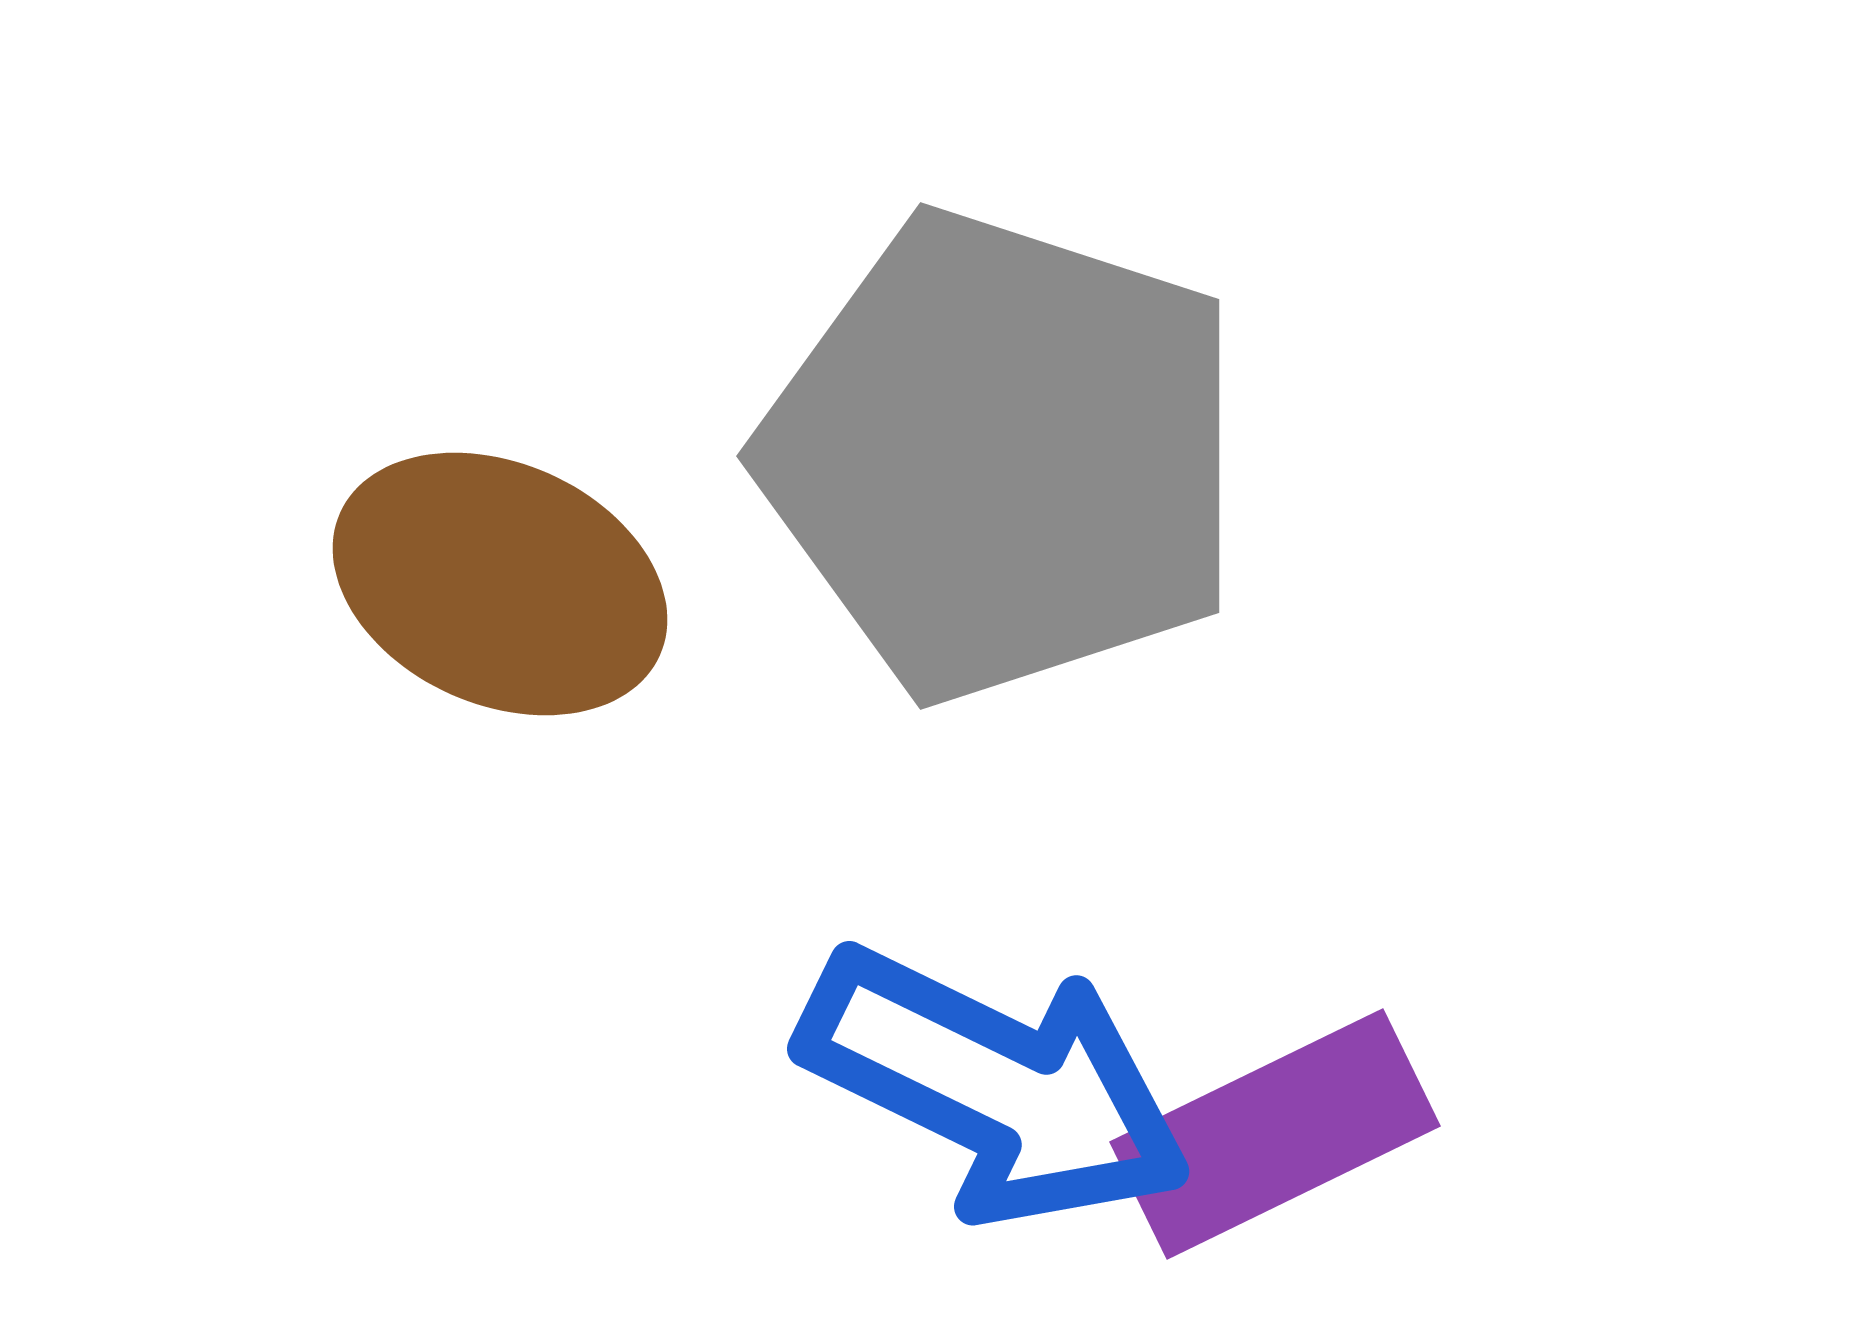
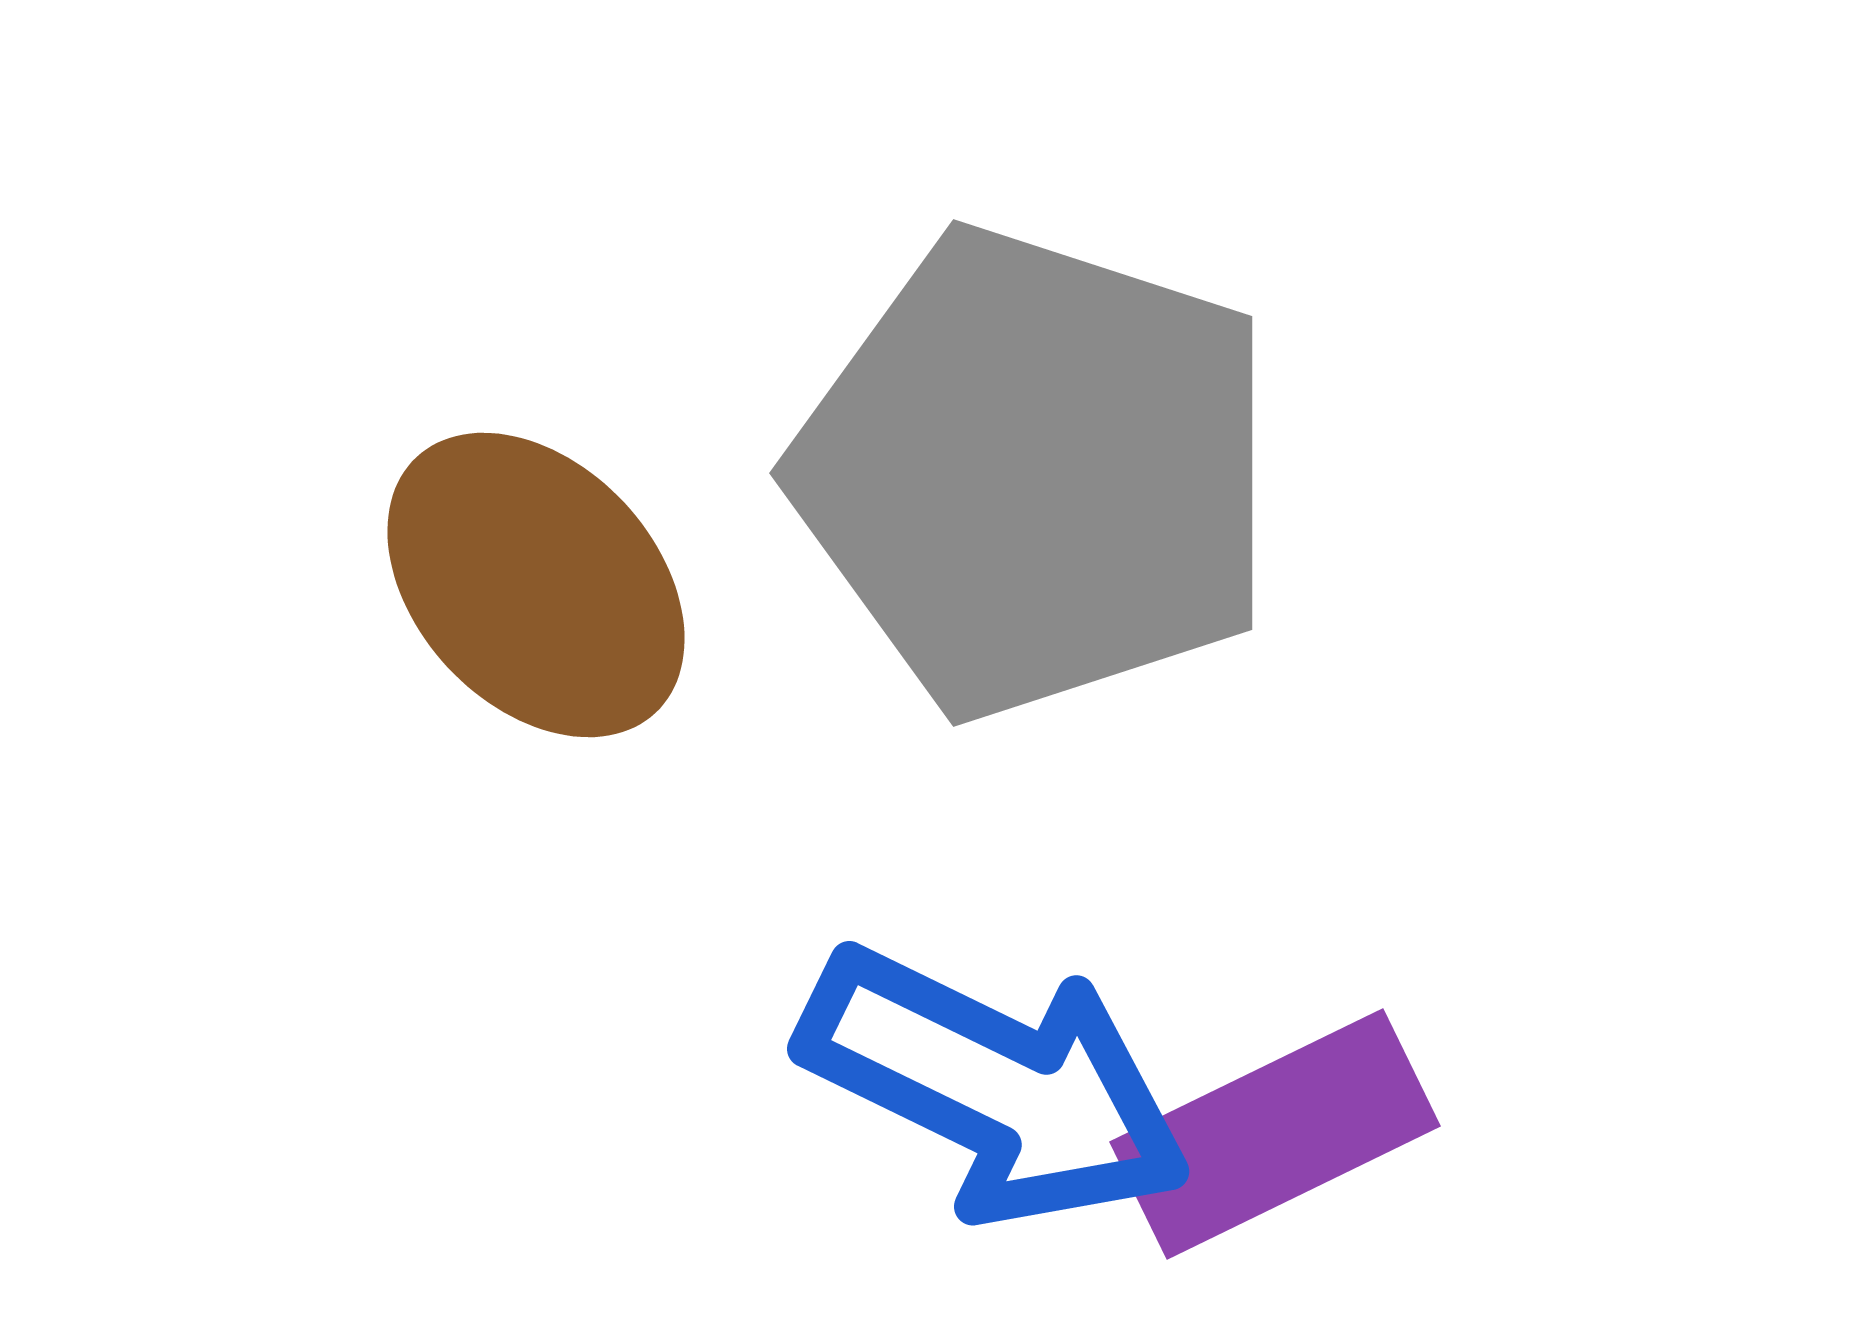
gray pentagon: moved 33 px right, 17 px down
brown ellipse: moved 36 px right, 1 px down; rotated 23 degrees clockwise
